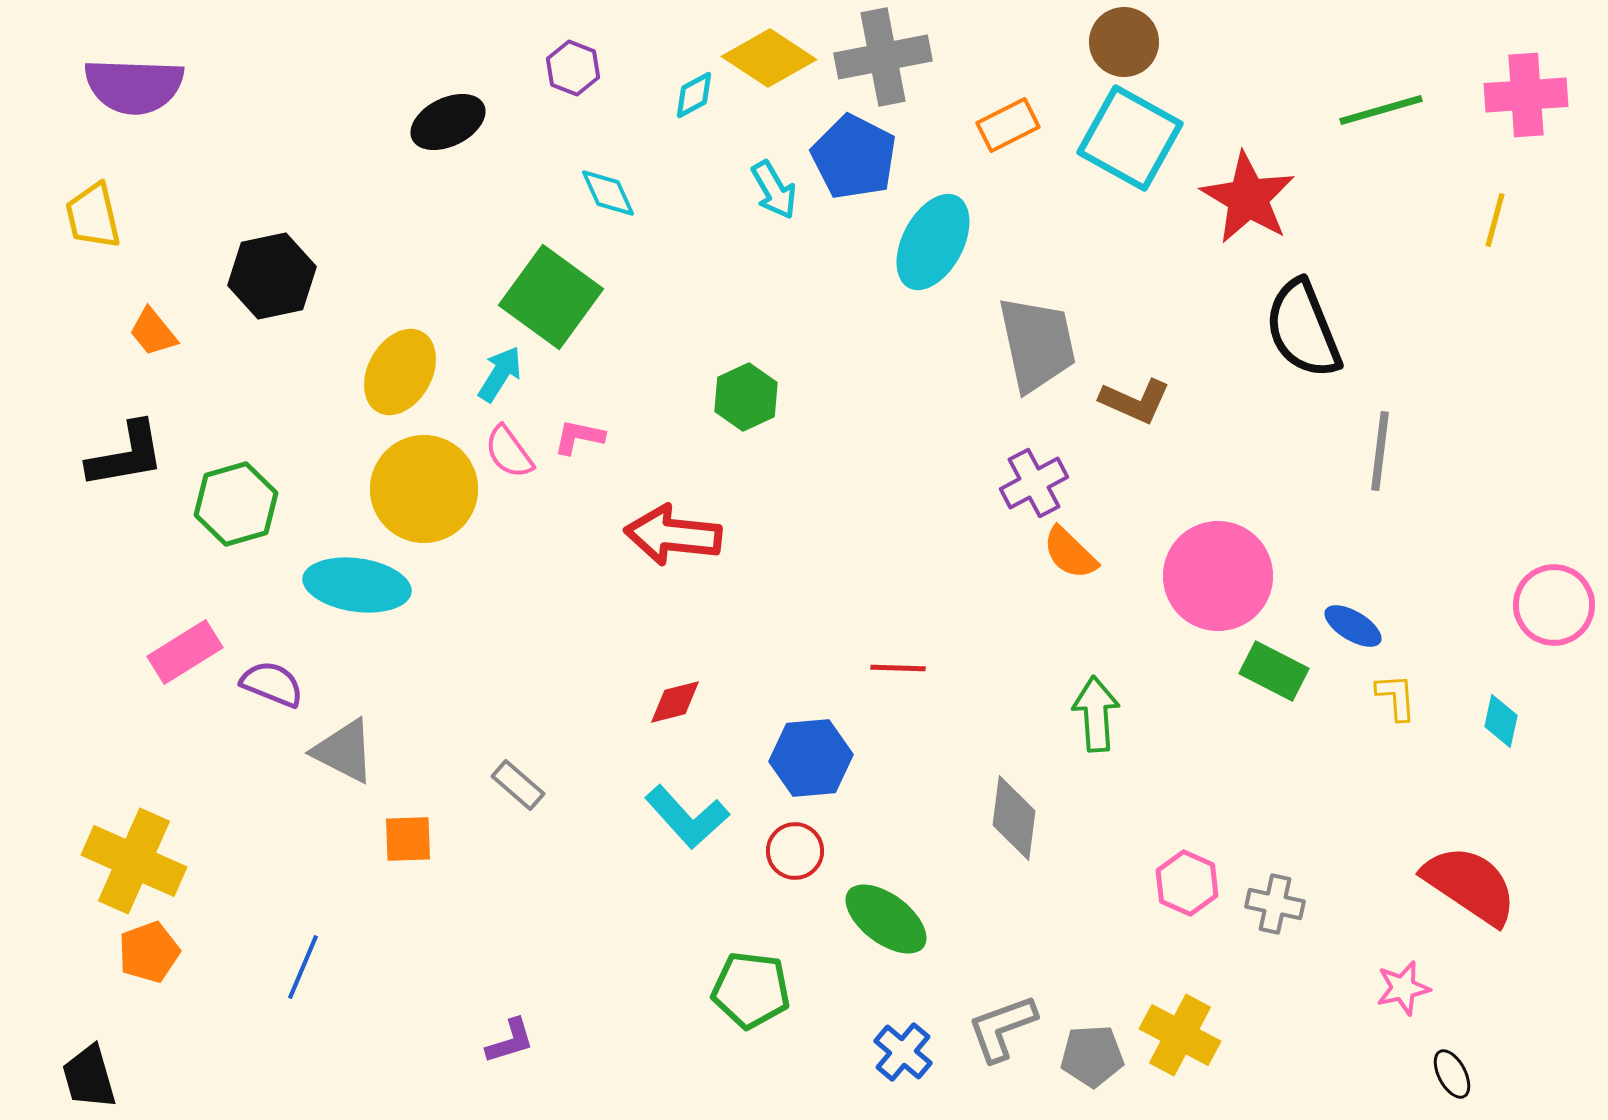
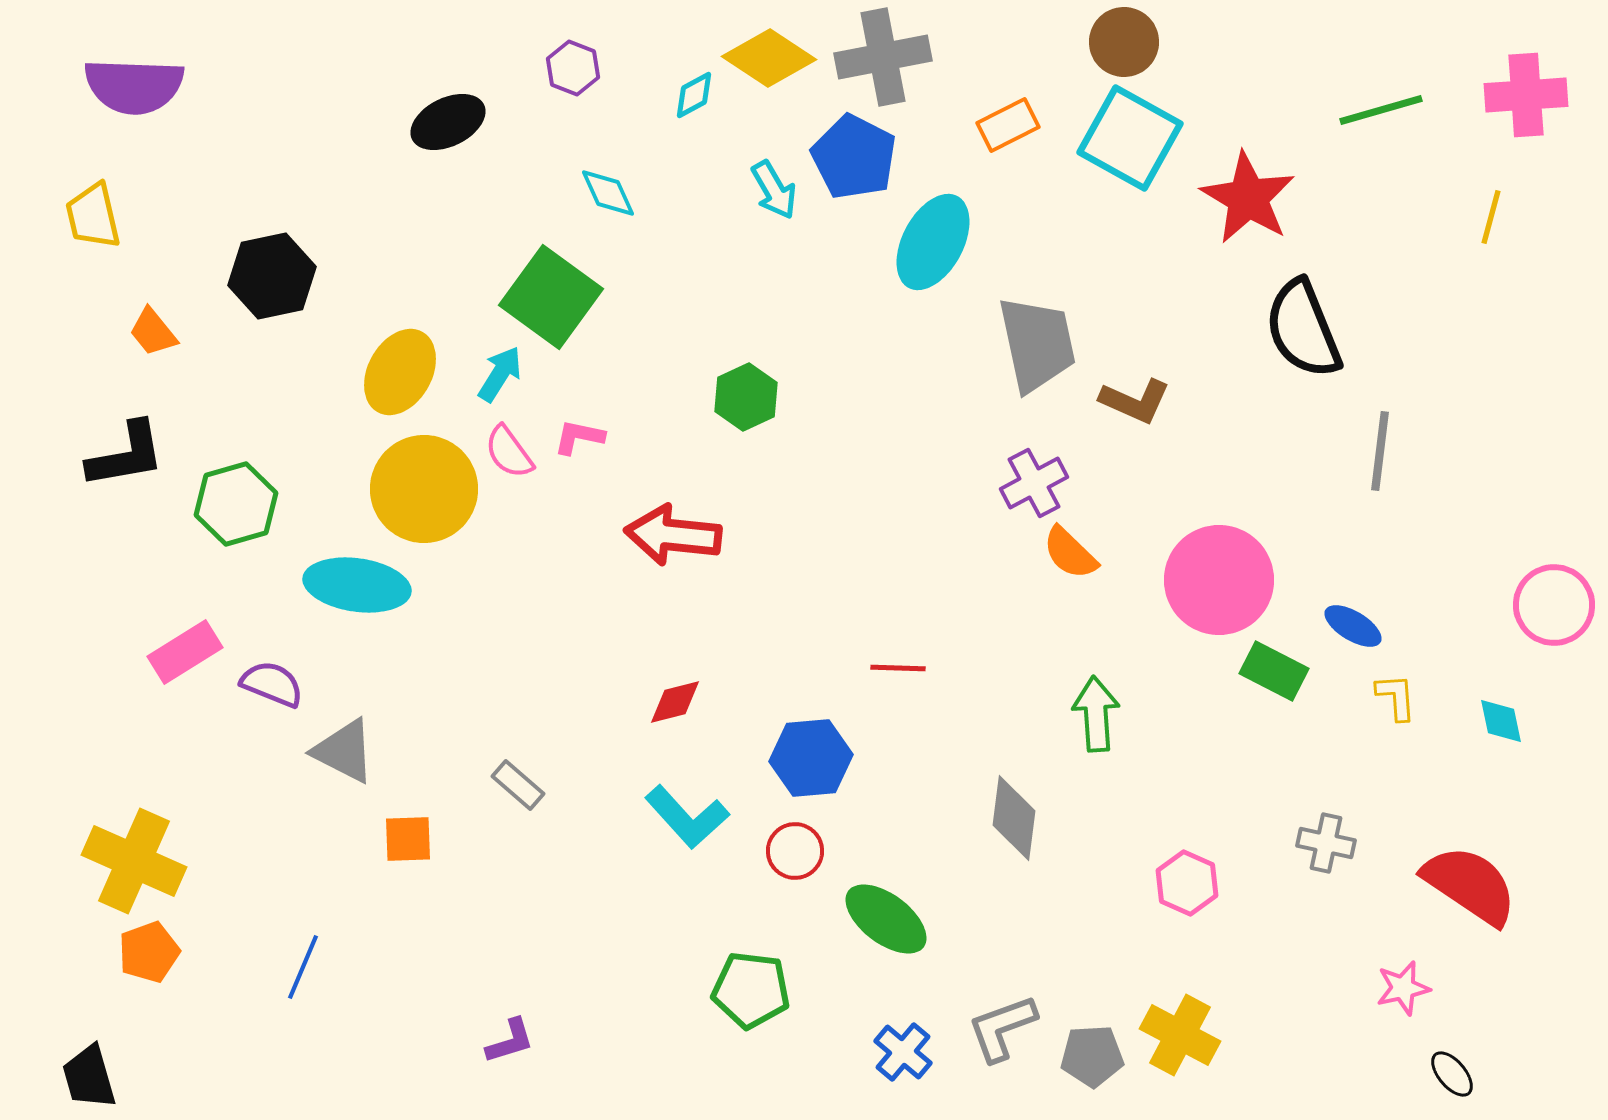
yellow line at (1495, 220): moved 4 px left, 3 px up
pink circle at (1218, 576): moved 1 px right, 4 px down
cyan diamond at (1501, 721): rotated 24 degrees counterclockwise
gray cross at (1275, 904): moved 51 px right, 61 px up
black ellipse at (1452, 1074): rotated 12 degrees counterclockwise
